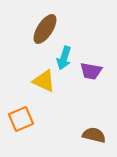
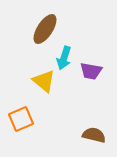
yellow triangle: rotated 15 degrees clockwise
